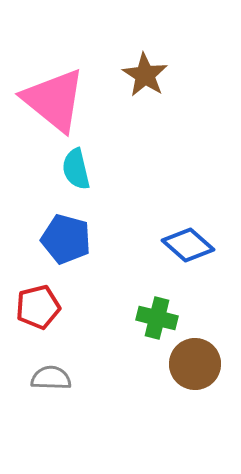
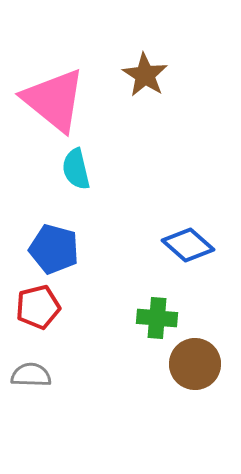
blue pentagon: moved 12 px left, 10 px down
green cross: rotated 9 degrees counterclockwise
gray semicircle: moved 20 px left, 3 px up
